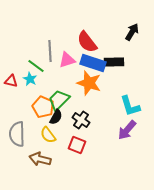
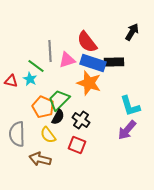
black semicircle: moved 2 px right
